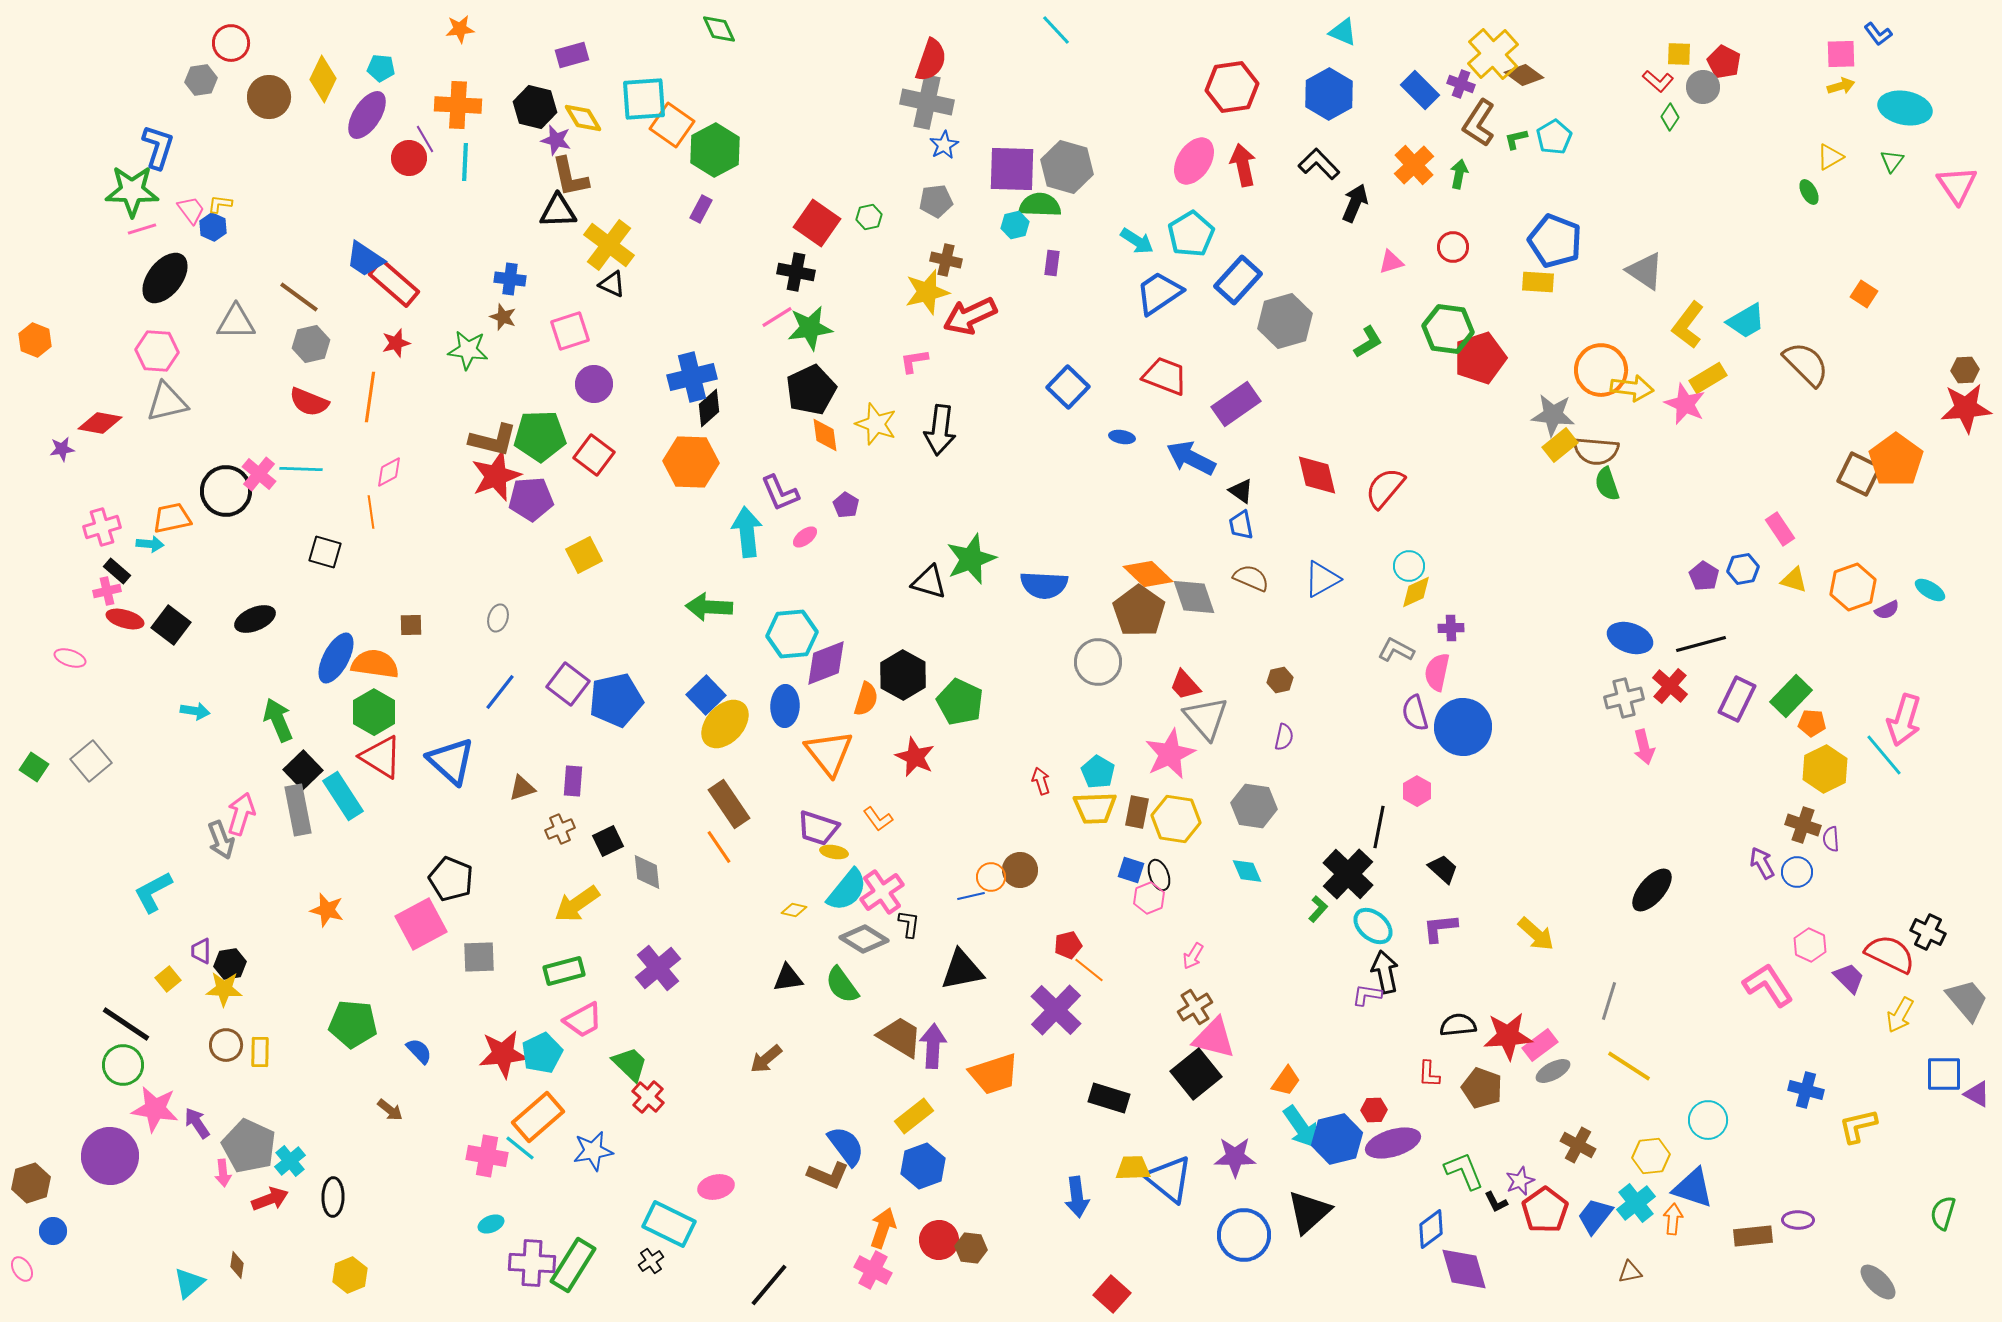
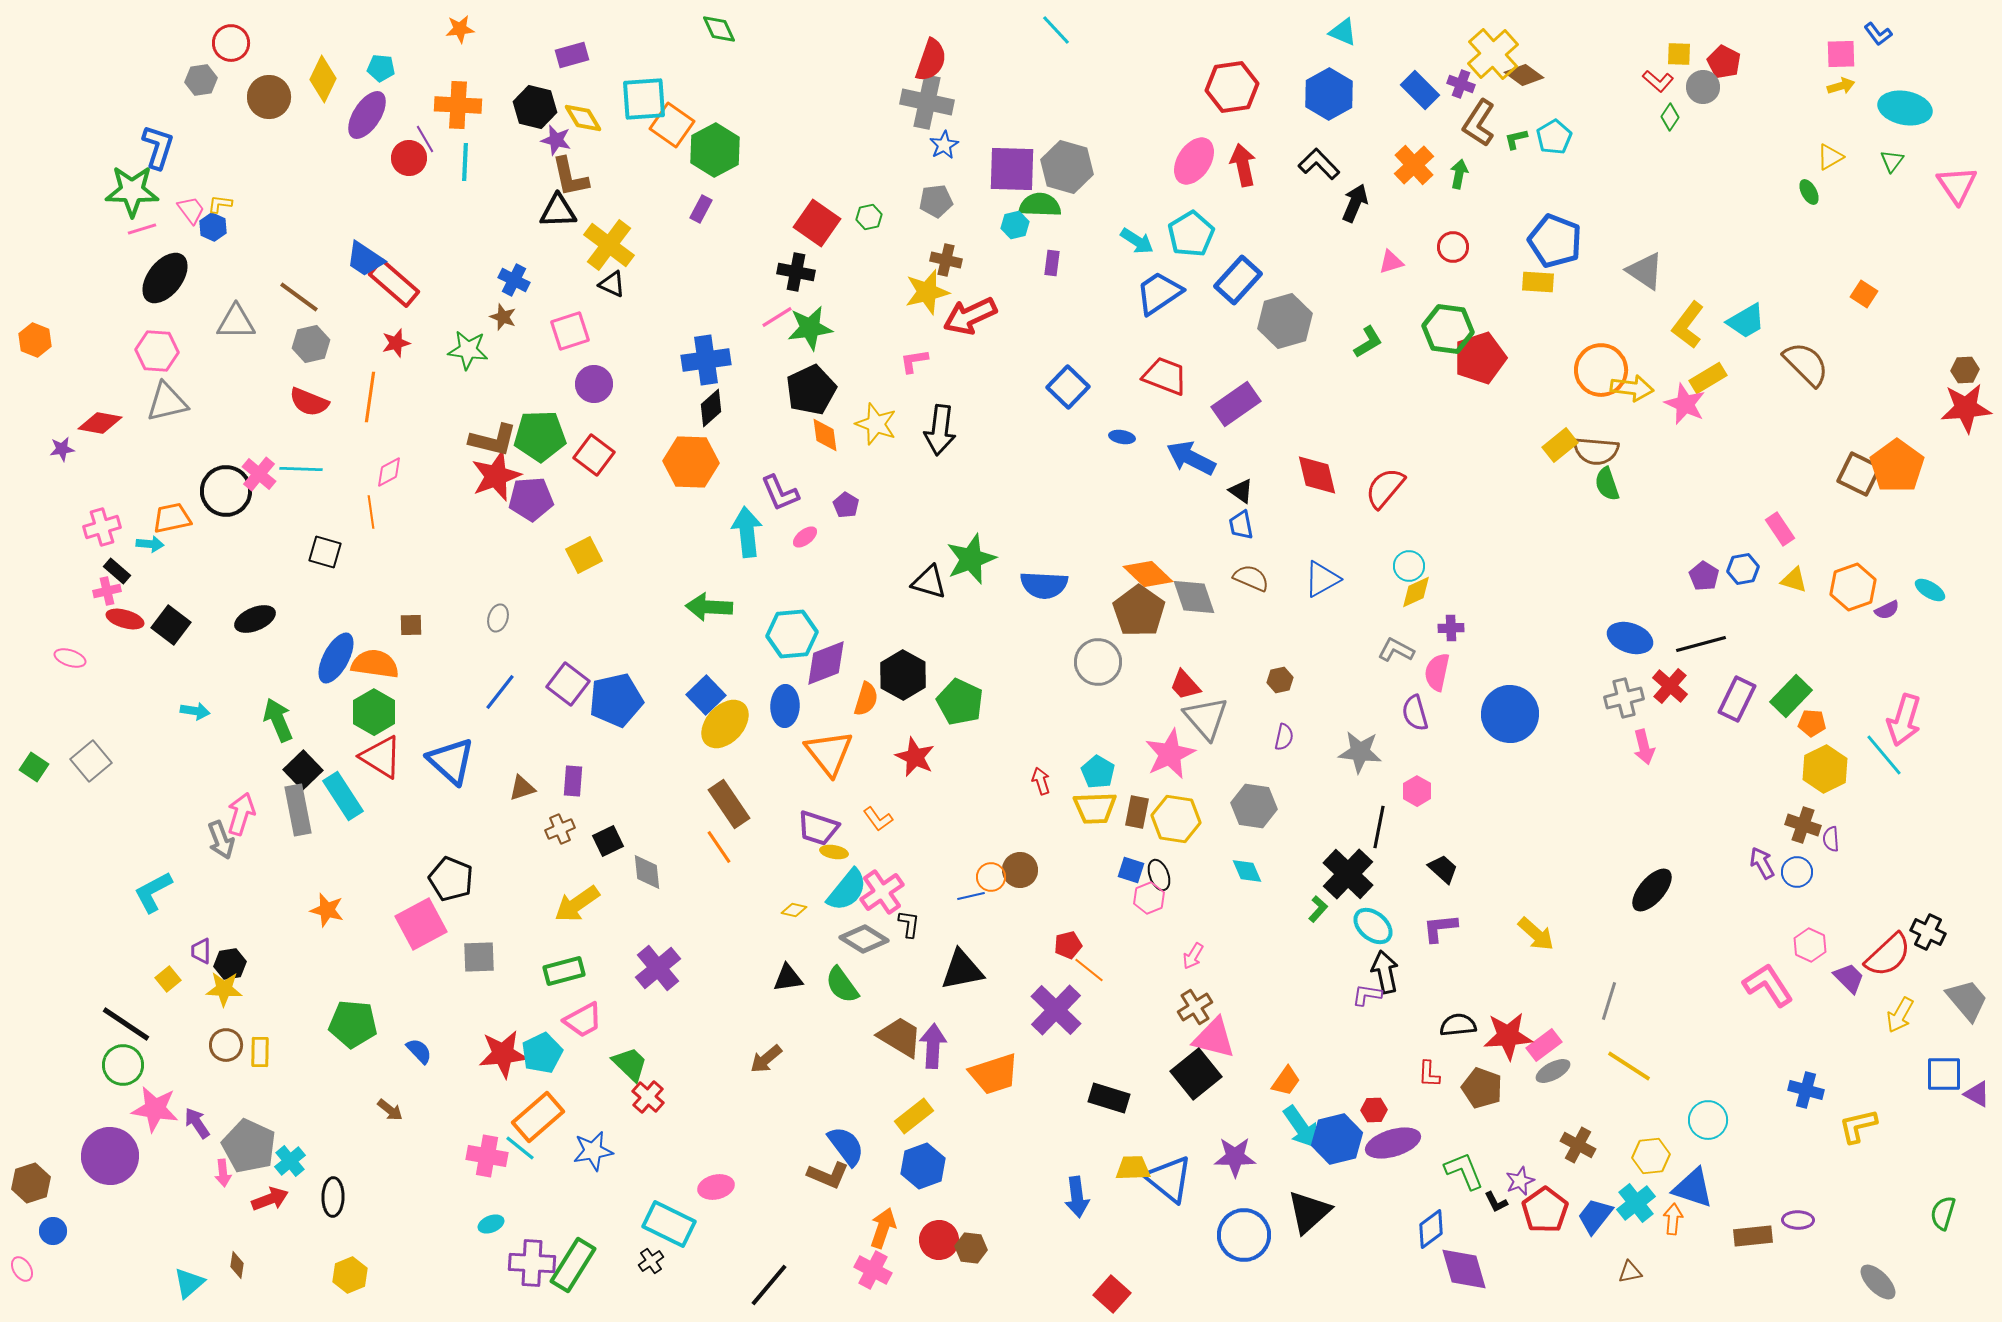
blue cross at (510, 279): moved 4 px right, 1 px down; rotated 20 degrees clockwise
blue cross at (692, 377): moved 14 px right, 17 px up; rotated 6 degrees clockwise
black diamond at (709, 408): moved 2 px right
gray star at (1553, 415): moved 193 px left, 337 px down
orange pentagon at (1896, 460): moved 1 px right, 6 px down
blue circle at (1463, 727): moved 47 px right, 13 px up
red semicircle at (1890, 954): moved 2 px left, 1 px down; rotated 111 degrees clockwise
pink rectangle at (1540, 1045): moved 4 px right
